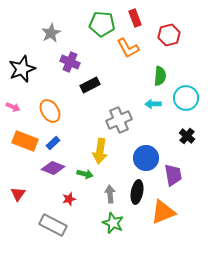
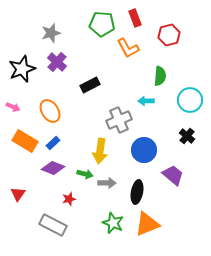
gray star: rotated 12 degrees clockwise
purple cross: moved 13 px left; rotated 18 degrees clockwise
cyan circle: moved 4 px right, 2 px down
cyan arrow: moved 7 px left, 3 px up
orange rectangle: rotated 10 degrees clockwise
blue circle: moved 2 px left, 8 px up
purple trapezoid: rotated 40 degrees counterclockwise
gray arrow: moved 3 px left, 11 px up; rotated 96 degrees clockwise
orange triangle: moved 16 px left, 12 px down
